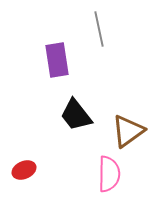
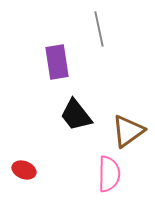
purple rectangle: moved 2 px down
red ellipse: rotated 45 degrees clockwise
